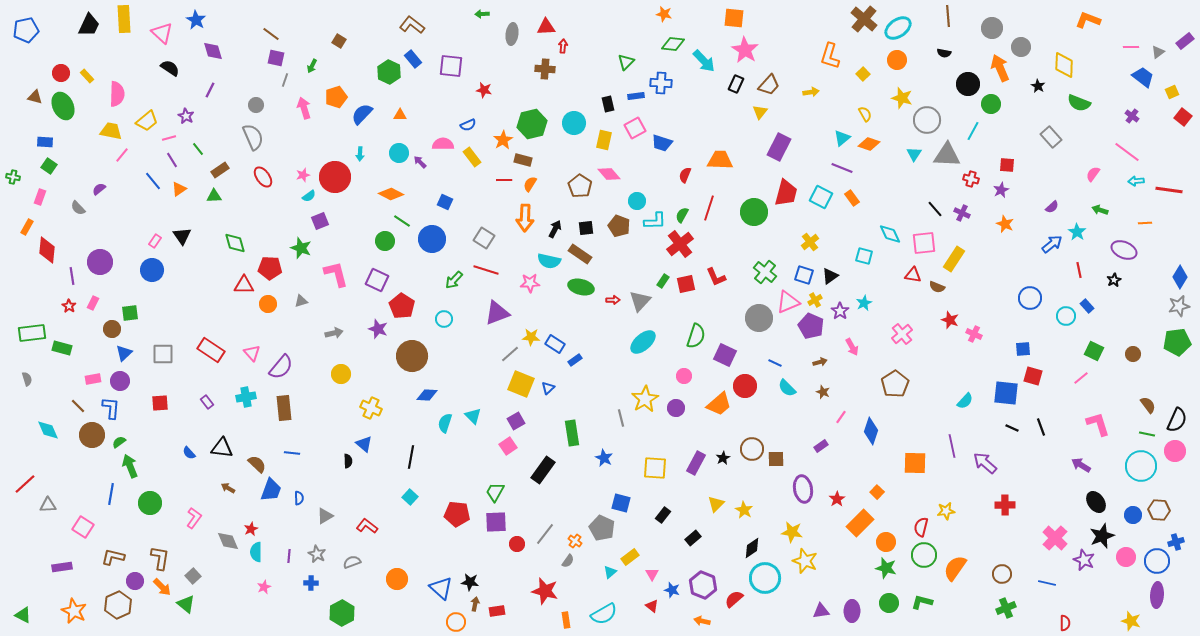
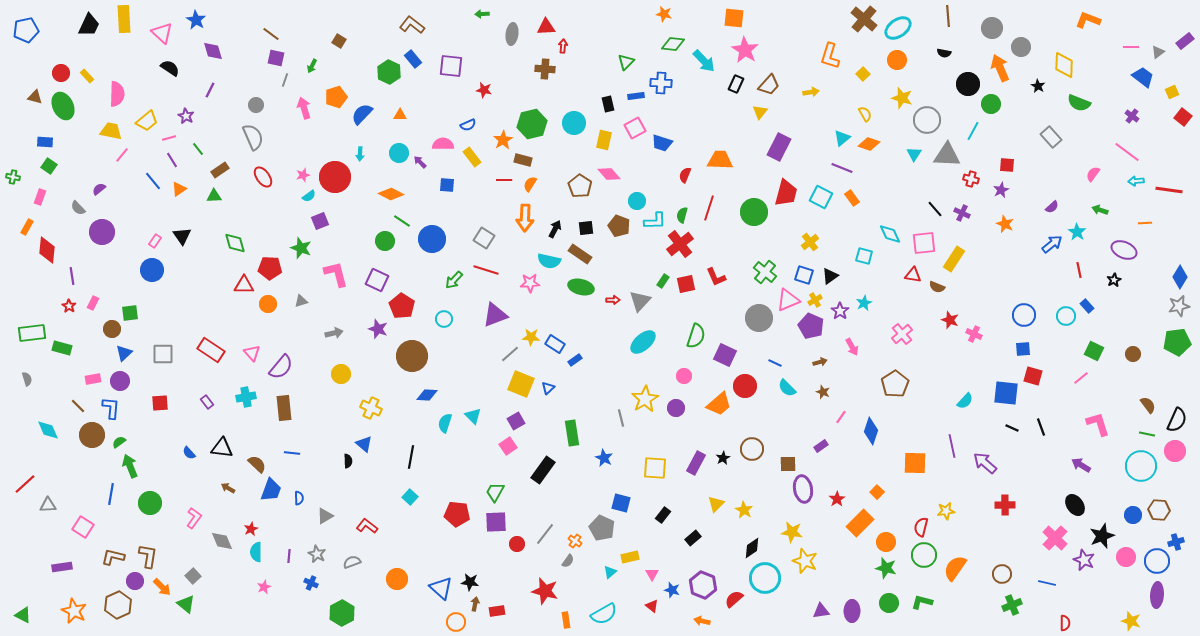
blue square at (445, 202): moved 2 px right, 17 px up; rotated 21 degrees counterclockwise
green semicircle at (682, 215): rotated 14 degrees counterclockwise
purple circle at (100, 262): moved 2 px right, 30 px up
blue circle at (1030, 298): moved 6 px left, 17 px down
pink triangle at (788, 302): moved 2 px up
purple triangle at (497, 313): moved 2 px left, 2 px down
brown square at (776, 459): moved 12 px right, 5 px down
black ellipse at (1096, 502): moved 21 px left, 3 px down
gray diamond at (228, 541): moved 6 px left
yellow rectangle at (630, 557): rotated 24 degrees clockwise
brown L-shape at (160, 558): moved 12 px left, 2 px up
blue cross at (311, 583): rotated 24 degrees clockwise
green cross at (1006, 608): moved 6 px right, 3 px up
